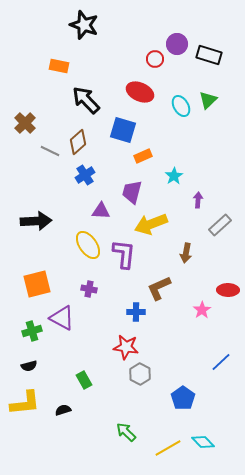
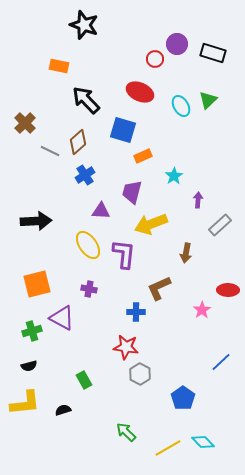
black rectangle at (209, 55): moved 4 px right, 2 px up
